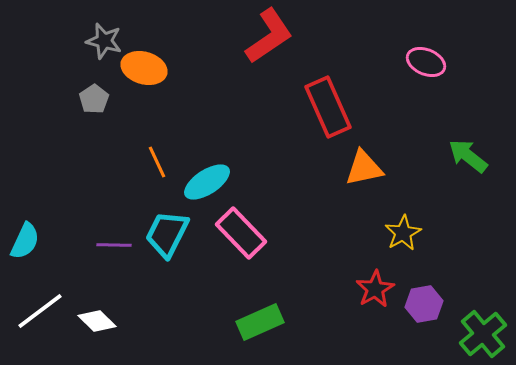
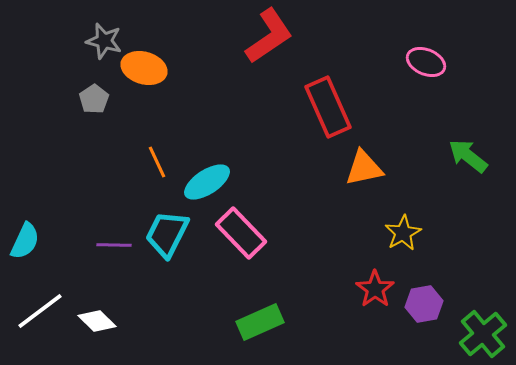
red star: rotated 6 degrees counterclockwise
